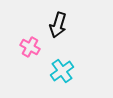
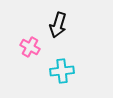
cyan cross: rotated 30 degrees clockwise
